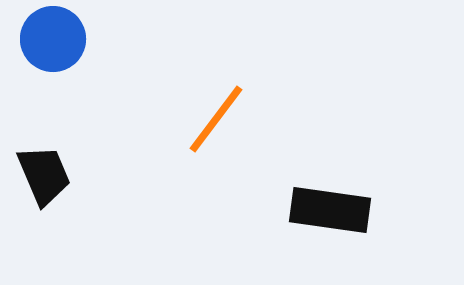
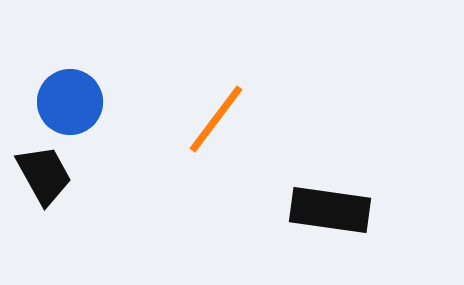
blue circle: moved 17 px right, 63 px down
black trapezoid: rotated 6 degrees counterclockwise
